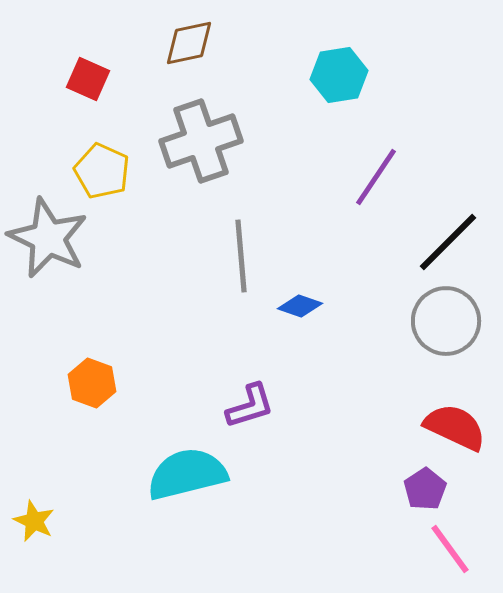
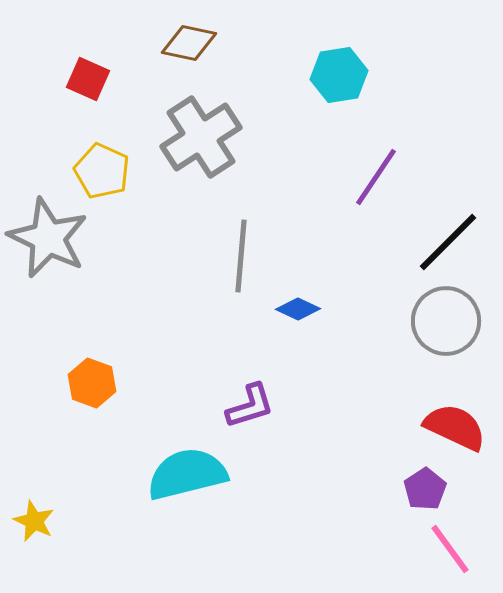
brown diamond: rotated 24 degrees clockwise
gray cross: moved 4 px up; rotated 14 degrees counterclockwise
gray line: rotated 10 degrees clockwise
blue diamond: moved 2 px left, 3 px down; rotated 6 degrees clockwise
